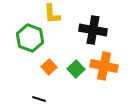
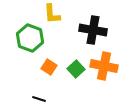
orange square: rotated 14 degrees counterclockwise
